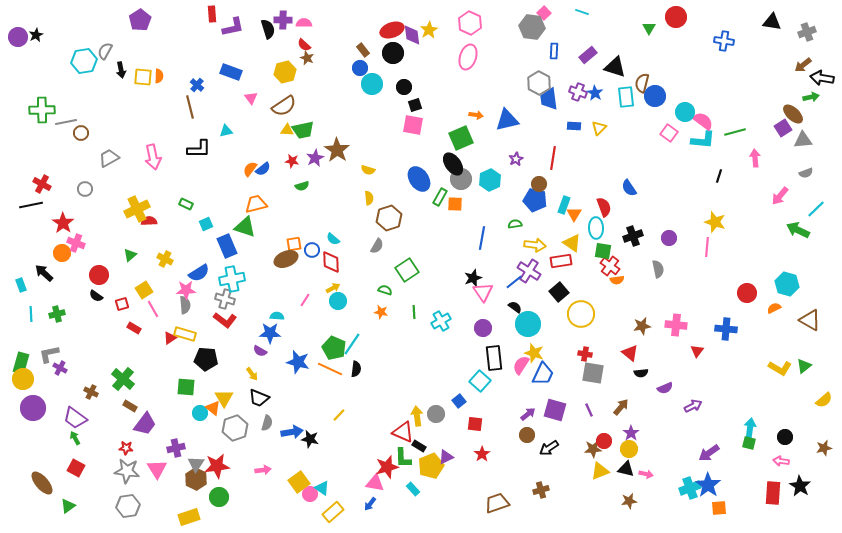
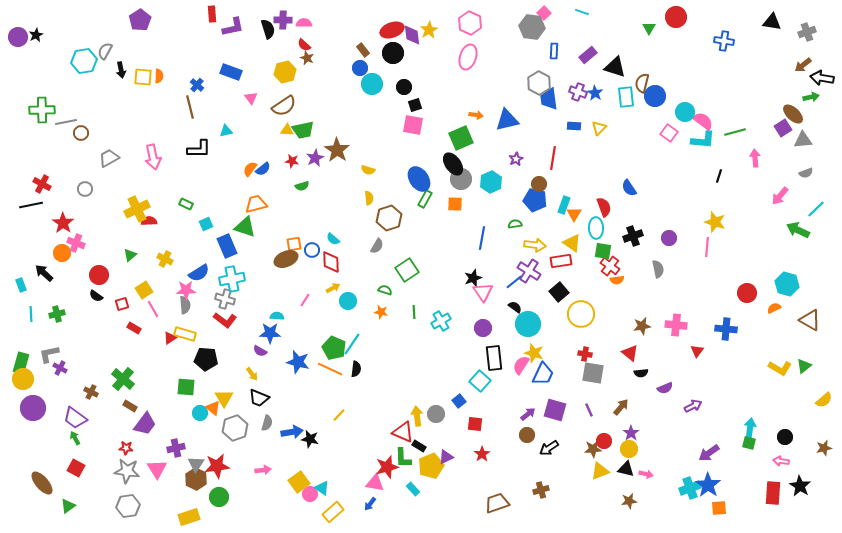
cyan hexagon at (490, 180): moved 1 px right, 2 px down
green rectangle at (440, 197): moved 15 px left, 2 px down
cyan circle at (338, 301): moved 10 px right
